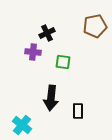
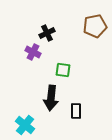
purple cross: rotated 21 degrees clockwise
green square: moved 8 px down
black rectangle: moved 2 px left
cyan cross: moved 3 px right
